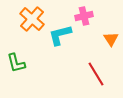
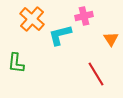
green L-shape: rotated 20 degrees clockwise
